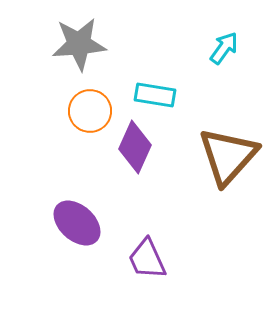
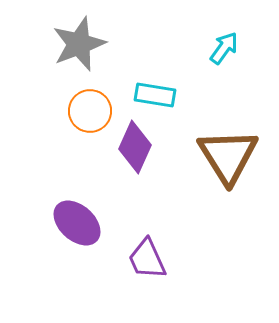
gray star: rotated 16 degrees counterclockwise
brown triangle: rotated 14 degrees counterclockwise
